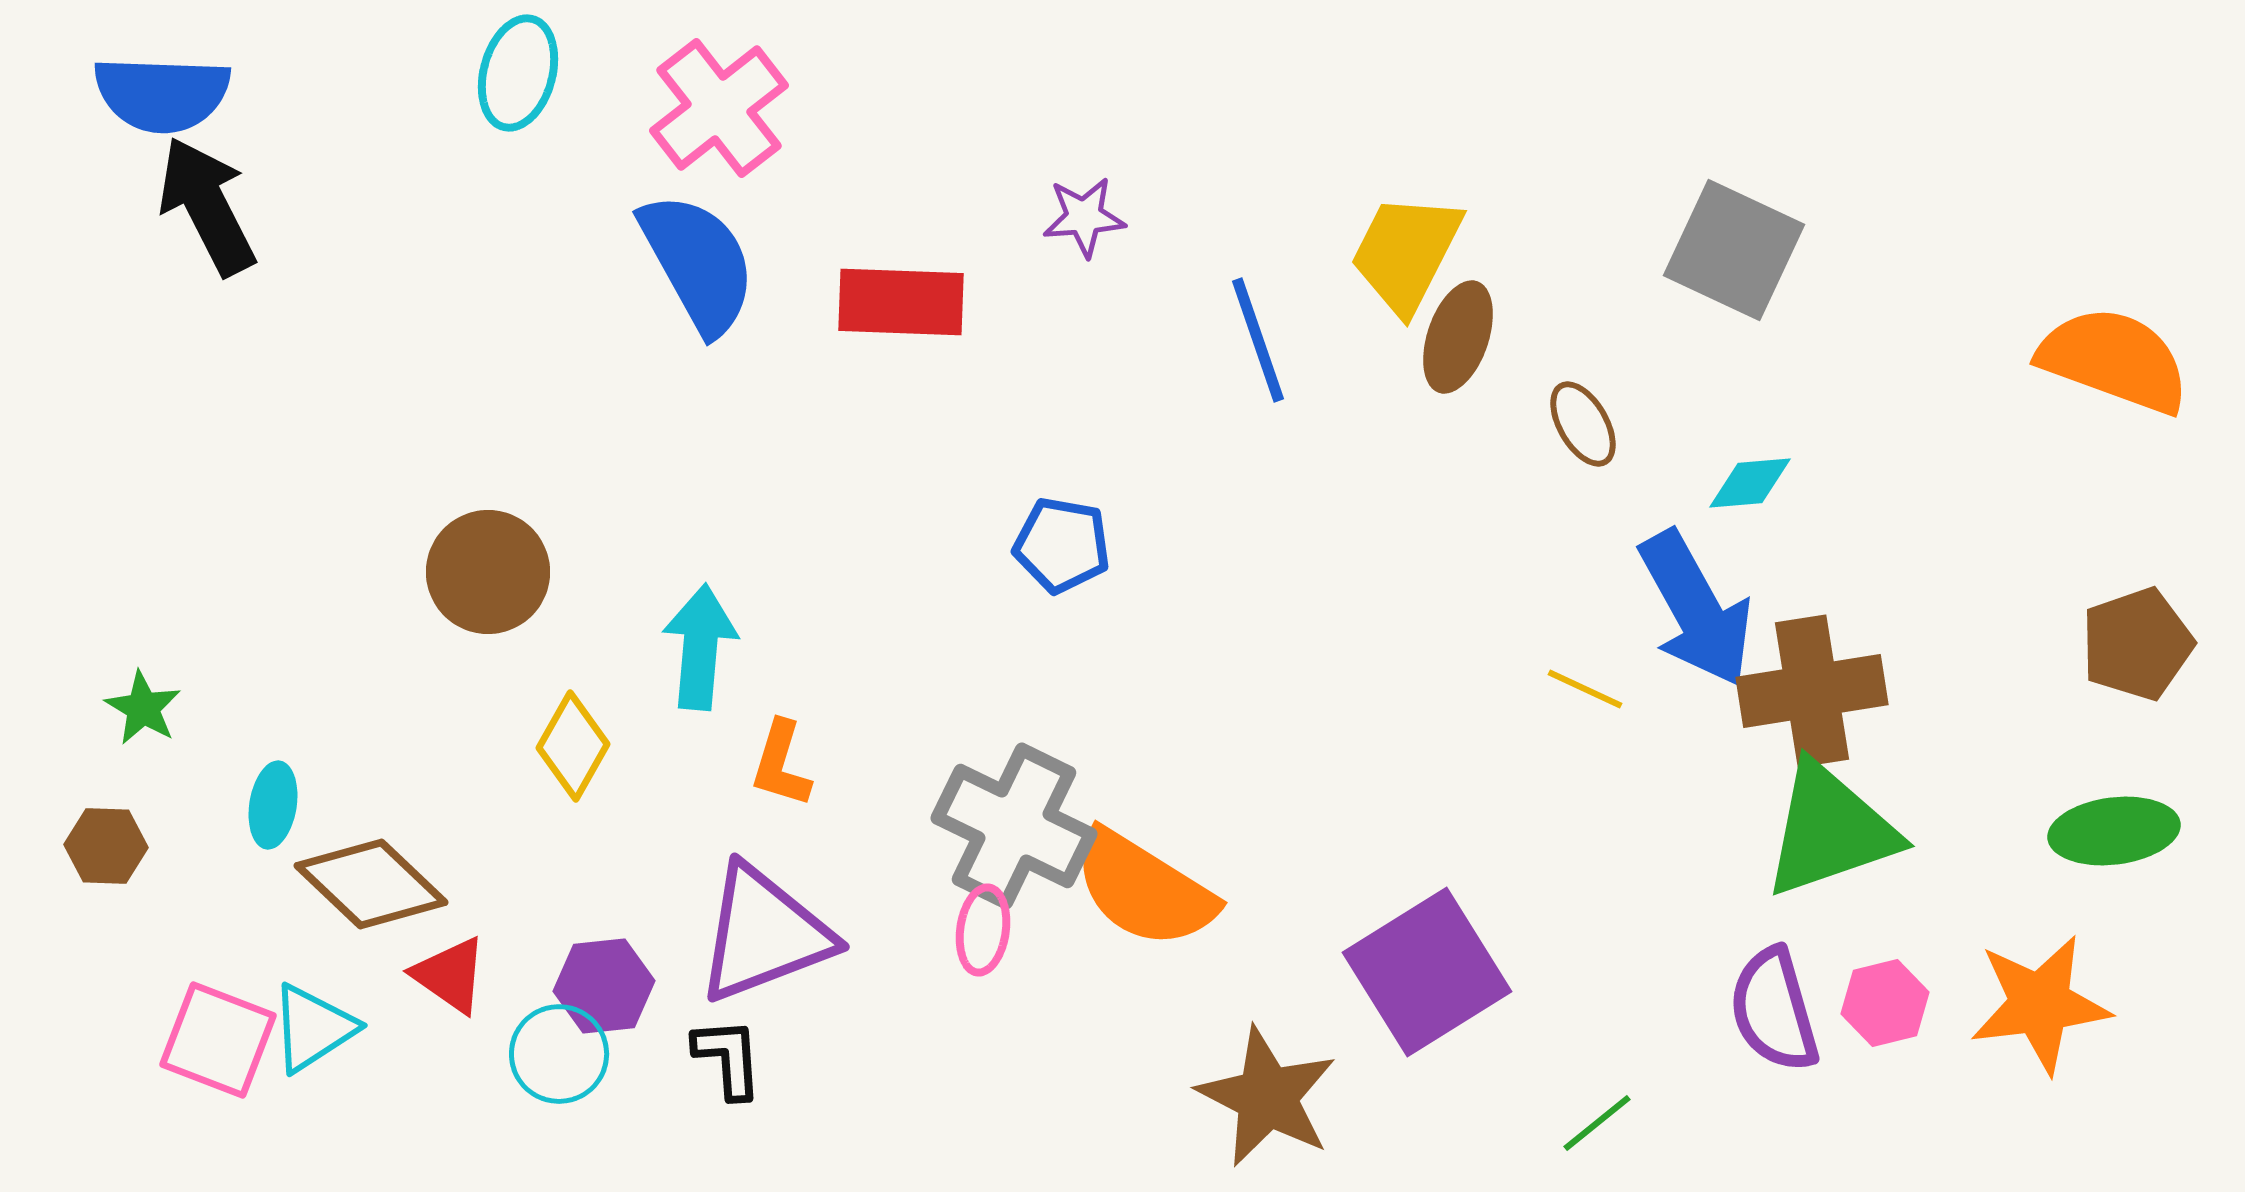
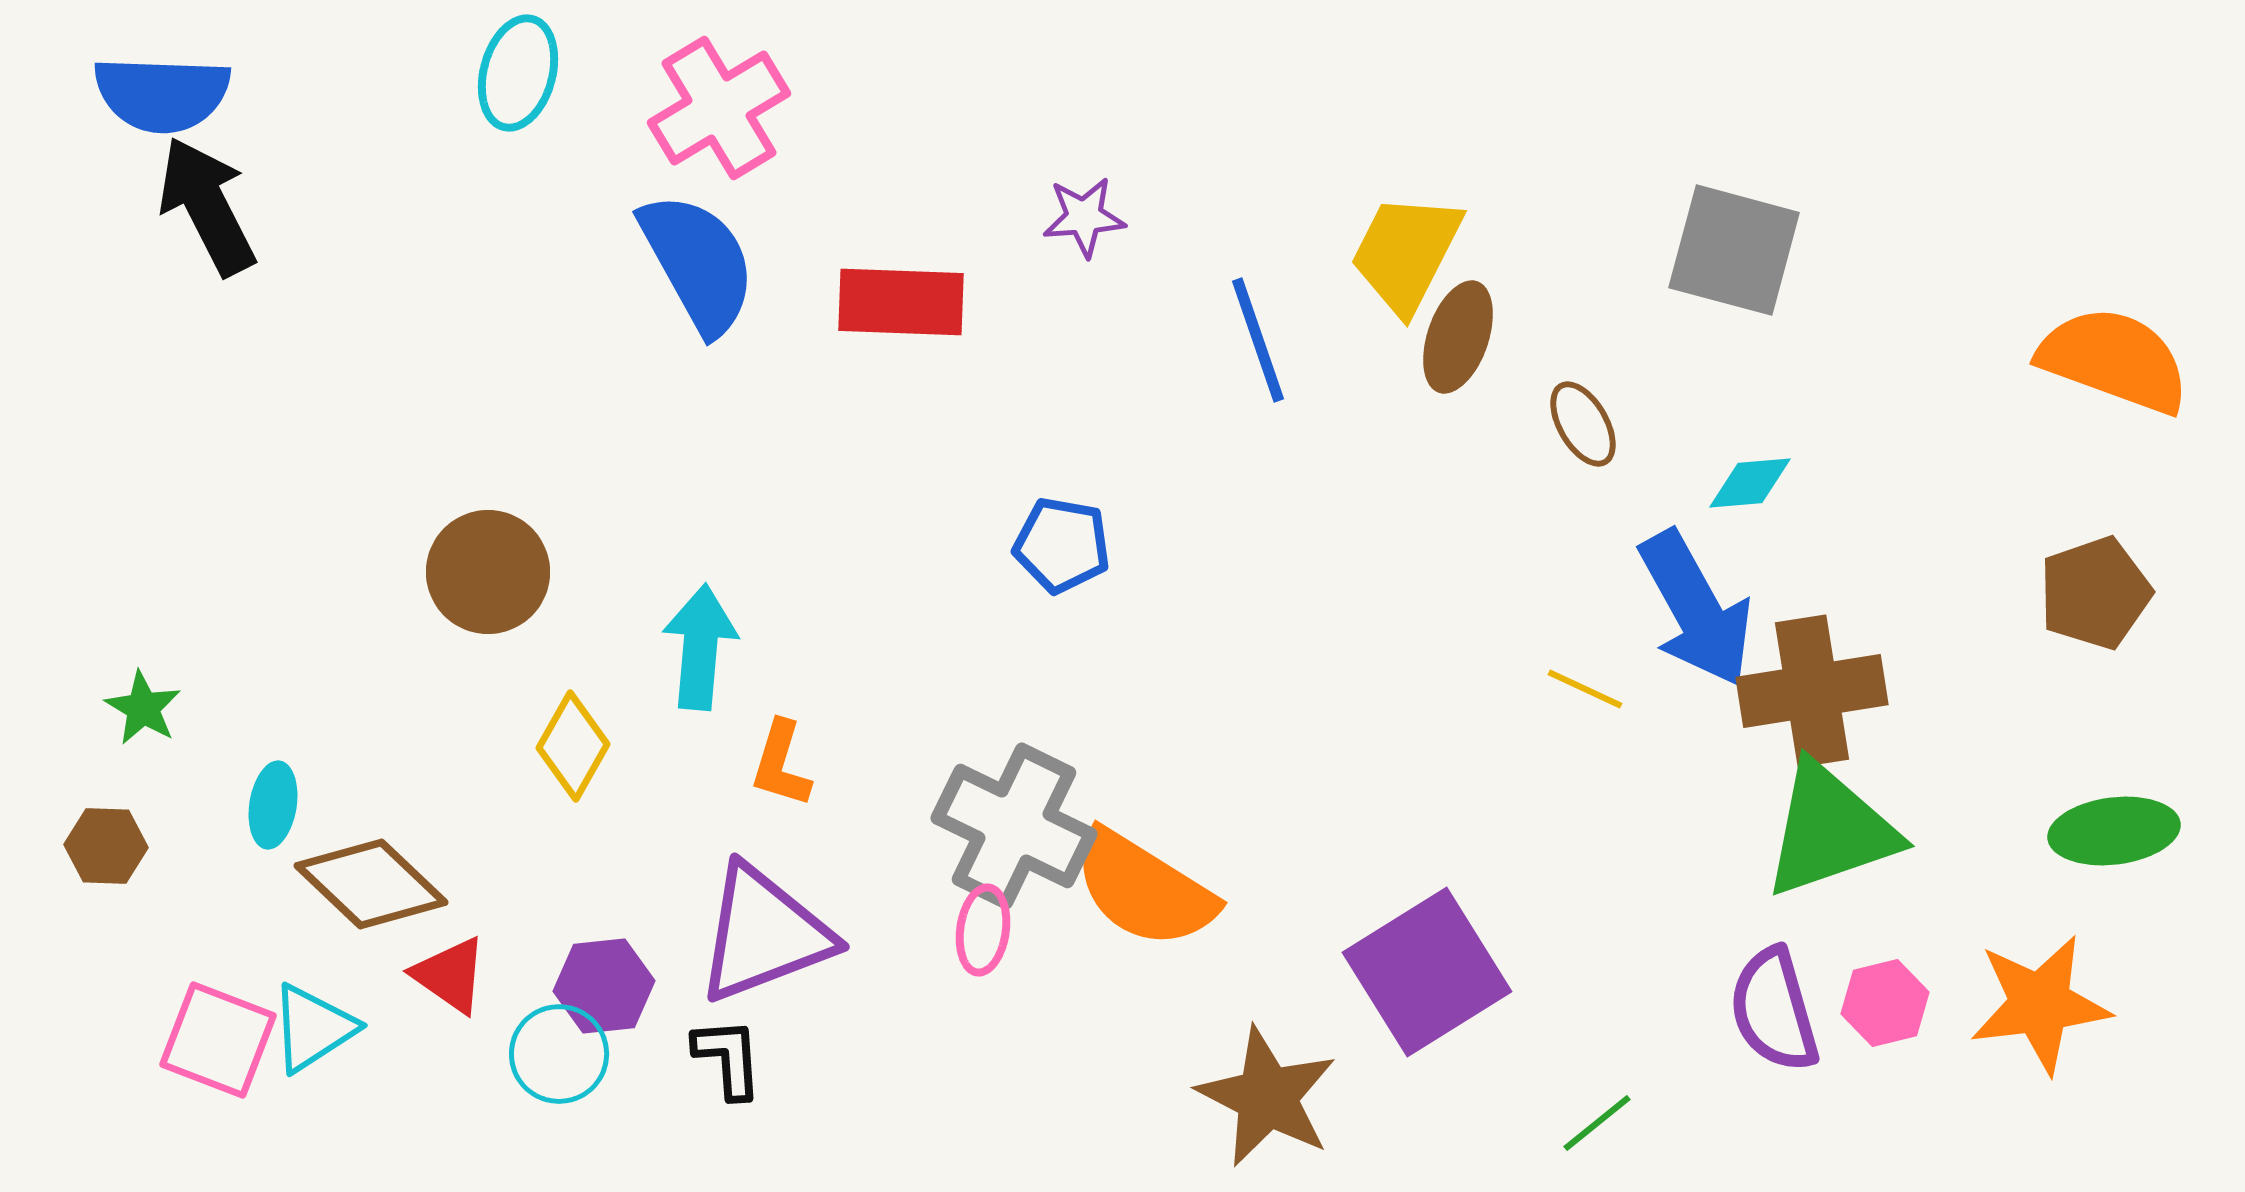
pink cross at (719, 108): rotated 7 degrees clockwise
gray square at (1734, 250): rotated 10 degrees counterclockwise
brown pentagon at (2137, 644): moved 42 px left, 51 px up
